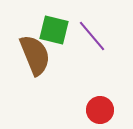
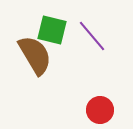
green square: moved 2 px left
brown semicircle: rotated 9 degrees counterclockwise
